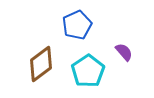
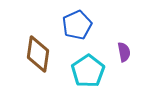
purple semicircle: rotated 30 degrees clockwise
brown diamond: moved 3 px left, 10 px up; rotated 45 degrees counterclockwise
